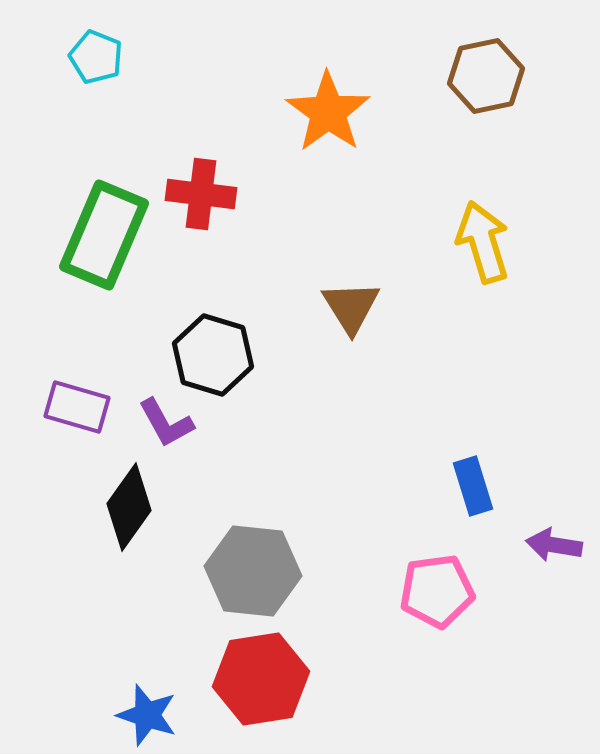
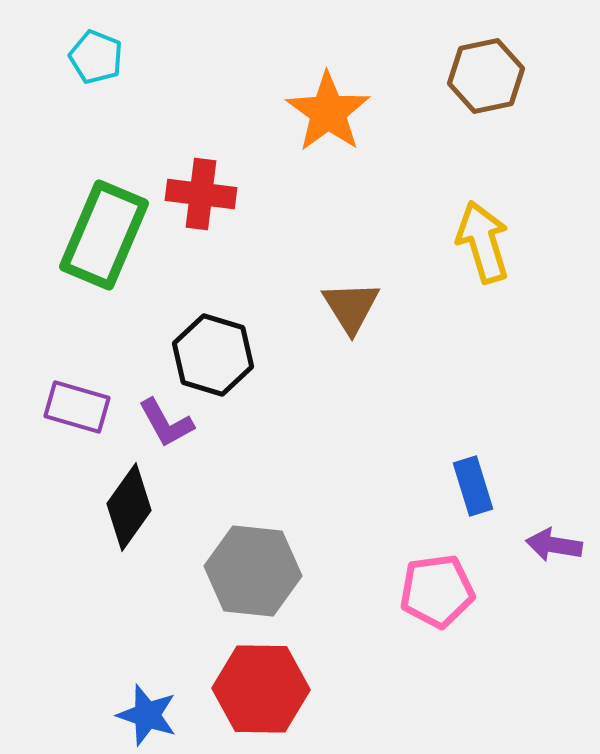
red hexagon: moved 10 px down; rotated 10 degrees clockwise
